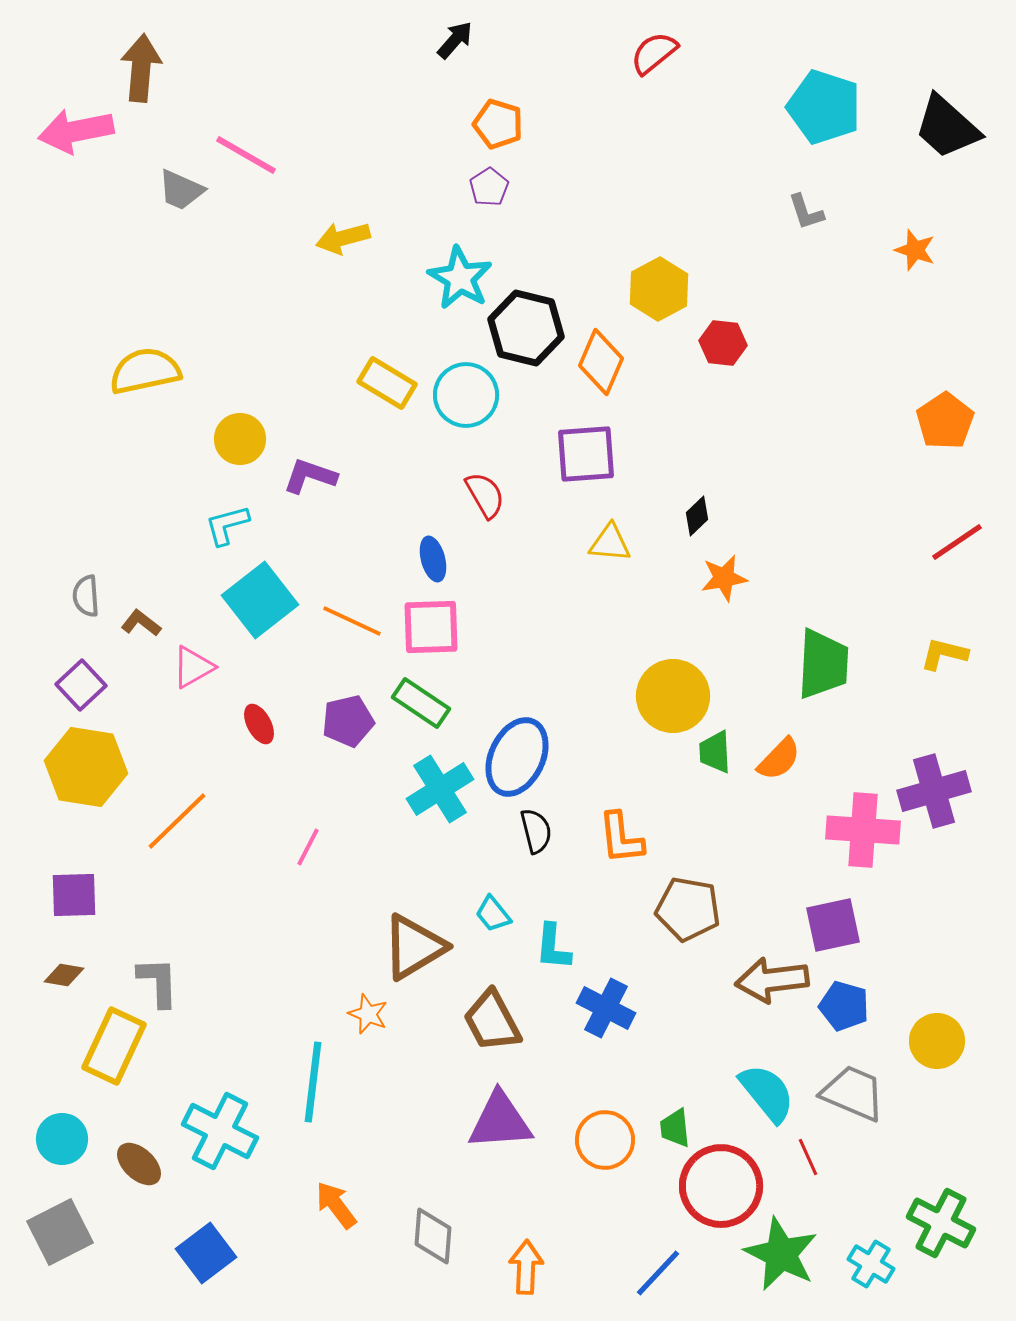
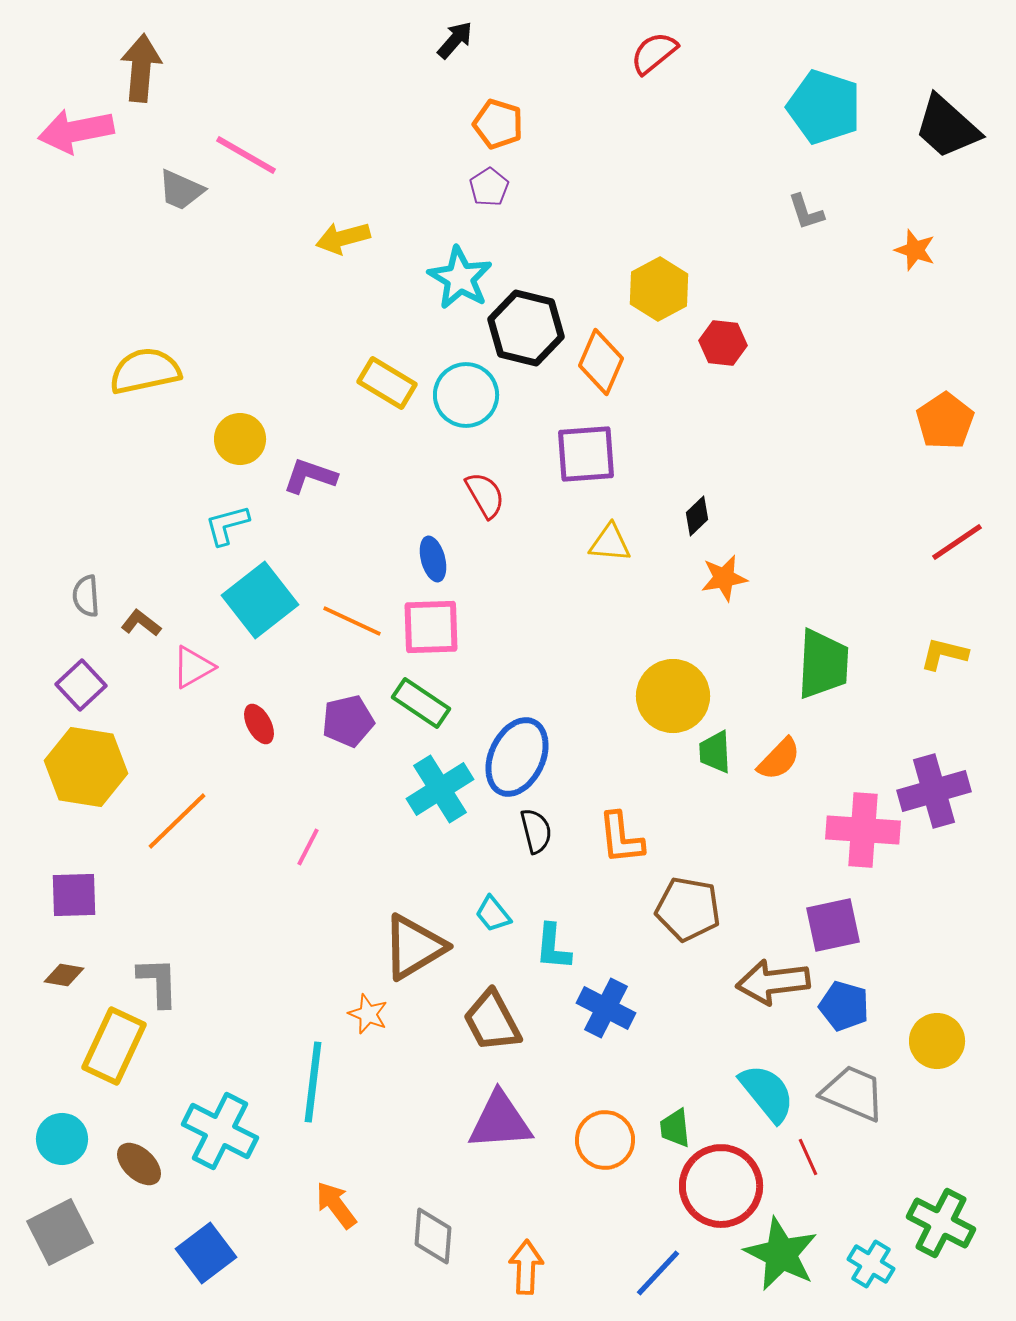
brown arrow at (772, 980): moved 1 px right, 2 px down
